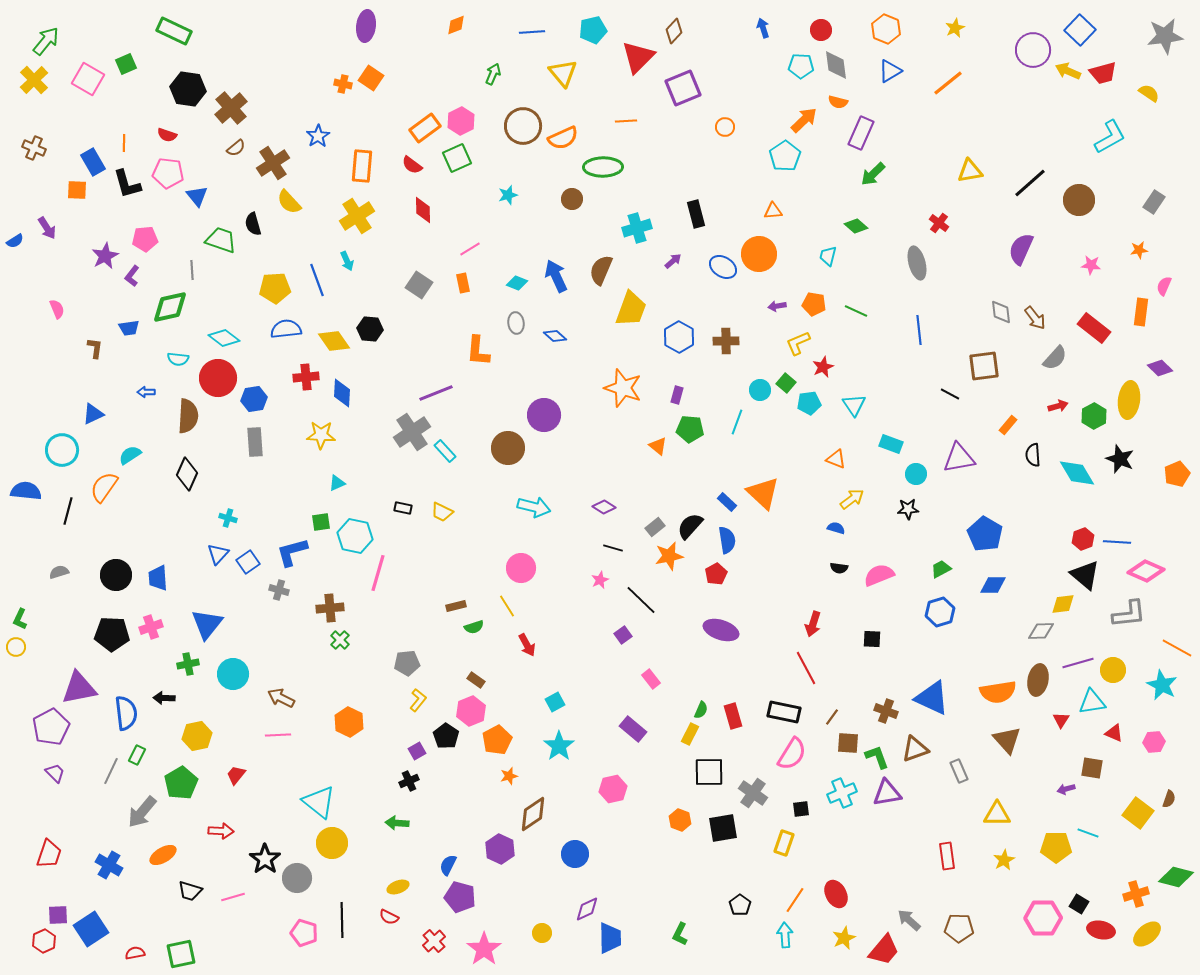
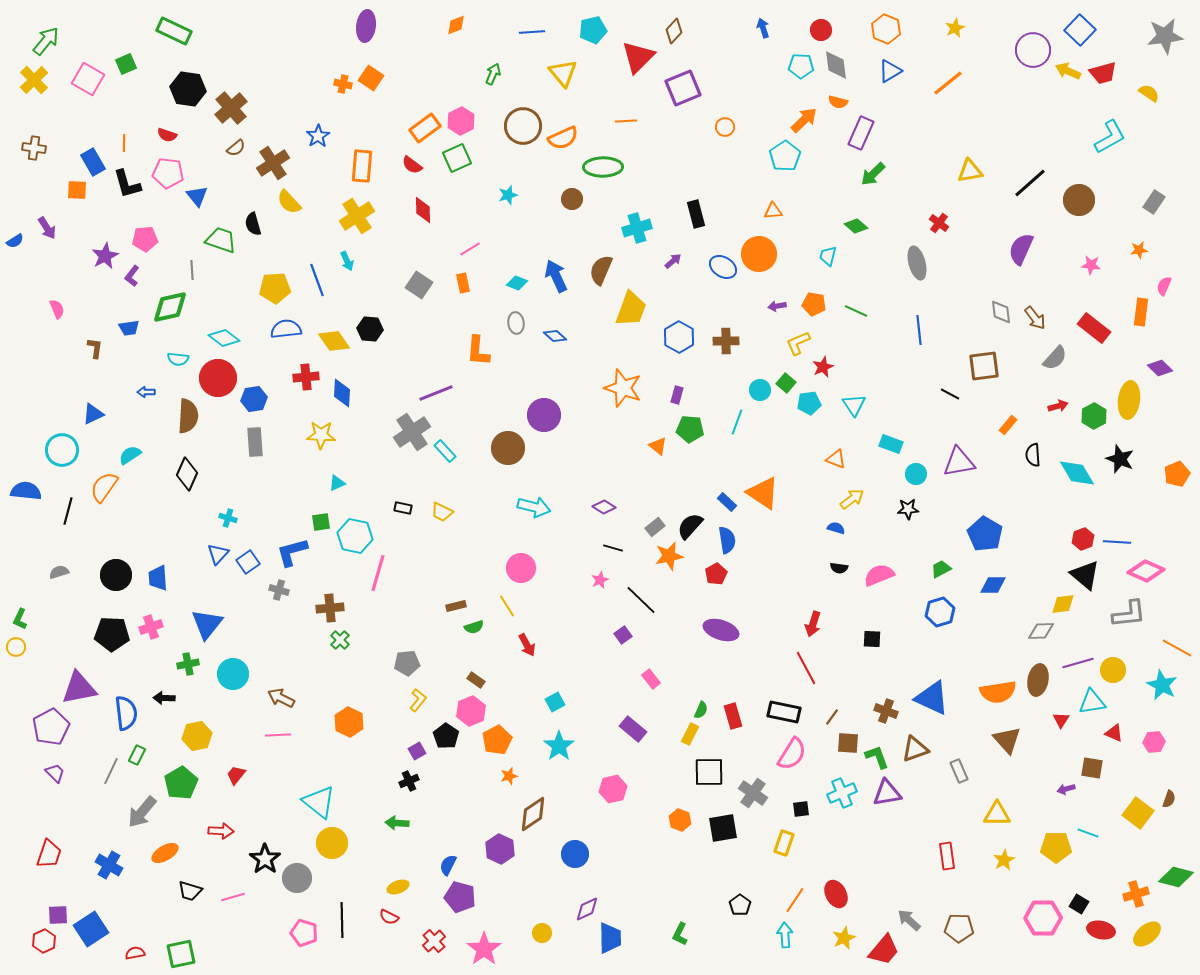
brown cross at (34, 148): rotated 15 degrees counterclockwise
purple triangle at (959, 458): moved 4 px down
orange triangle at (763, 493): rotated 9 degrees counterclockwise
orange ellipse at (163, 855): moved 2 px right, 2 px up
